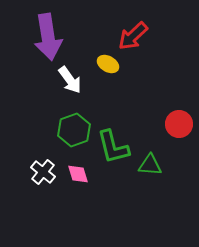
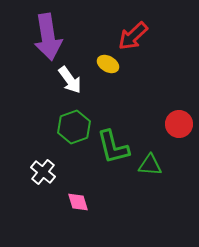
green hexagon: moved 3 px up
pink diamond: moved 28 px down
